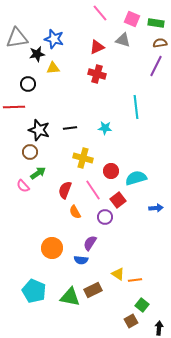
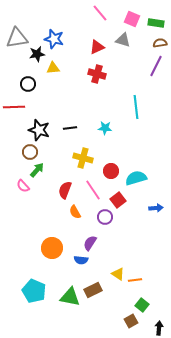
green arrow at (38, 173): moved 1 px left, 3 px up; rotated 14 degrees counterclockwise
